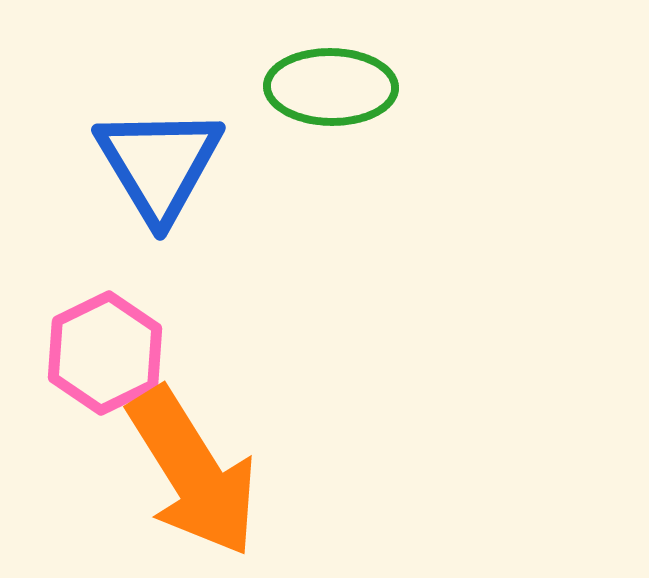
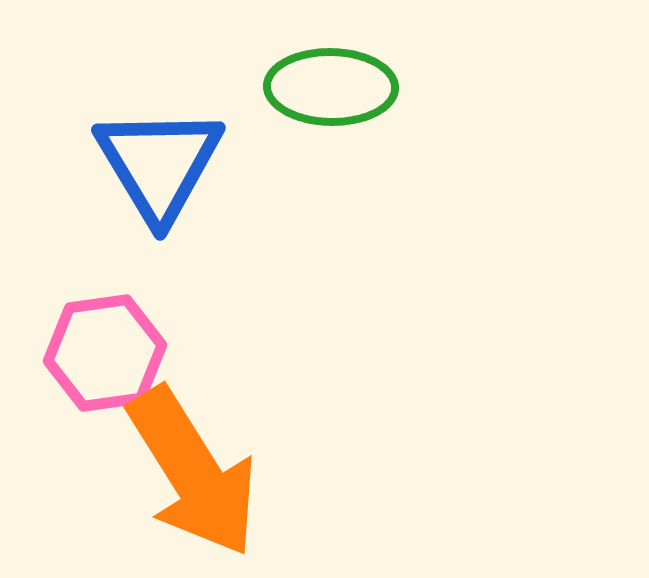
pink hexagon: rotated 18 degrees clockwise
